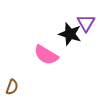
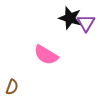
black star: moved 16 px up
